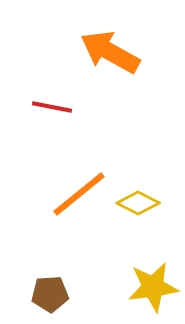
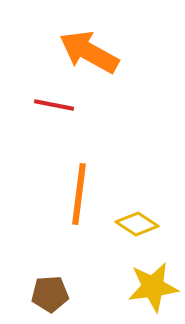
orange arrow: moved 21 px left
red line: moved 2 px right, 2 px up
orange line: rotated 44 degrees counterclockwise
yellow diamond: moved 1 px left, 21 px down; rotated 6 degrees clockwise
